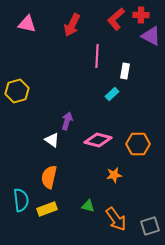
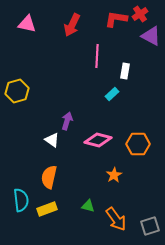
red cross: moved 1 px left, 1 px up; rotated 35 degrees counterclockwise
red L-shape: rotated 50 degrees clockwise
orange star: rotated 21 degrees counterclockwise
